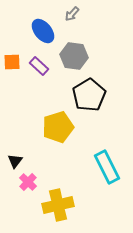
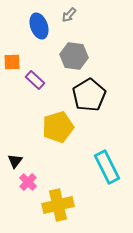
gray arrow: moved 3 px left, 1 px down
blue ellipse: moved 4 px left, 5 px up; rotated 20 degrees clockwise
purple rectangle: moved 4 px left, 14 px down
